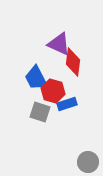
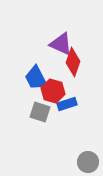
purple triangle: moved 2 px right
red diamond: rotated 12 degrees clockwise
